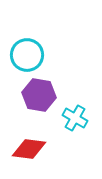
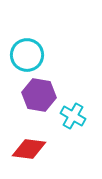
cyan cross: moved 2 px left, 2 px up
